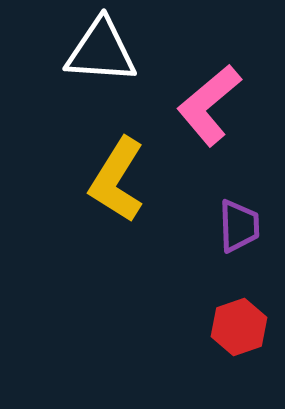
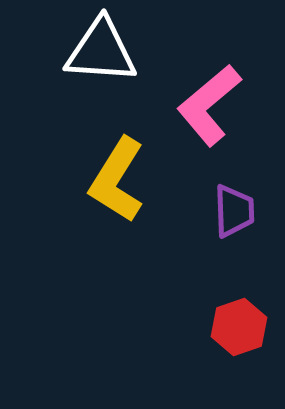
purple trapezoid: moved 5 px left, 15 px up
